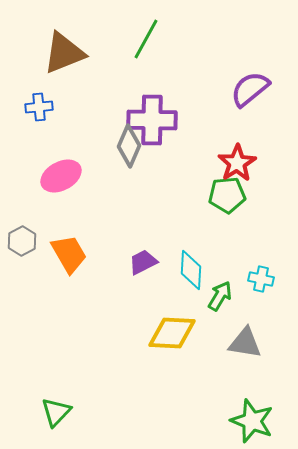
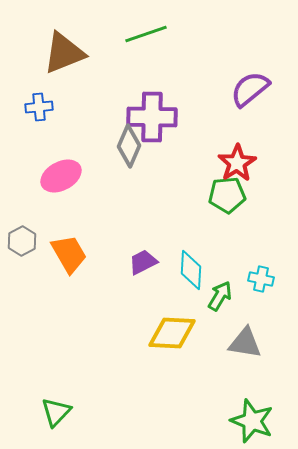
green line: moved 5 px up; rotated 42 degrees clockwise
purple cross: moved 3 px up
